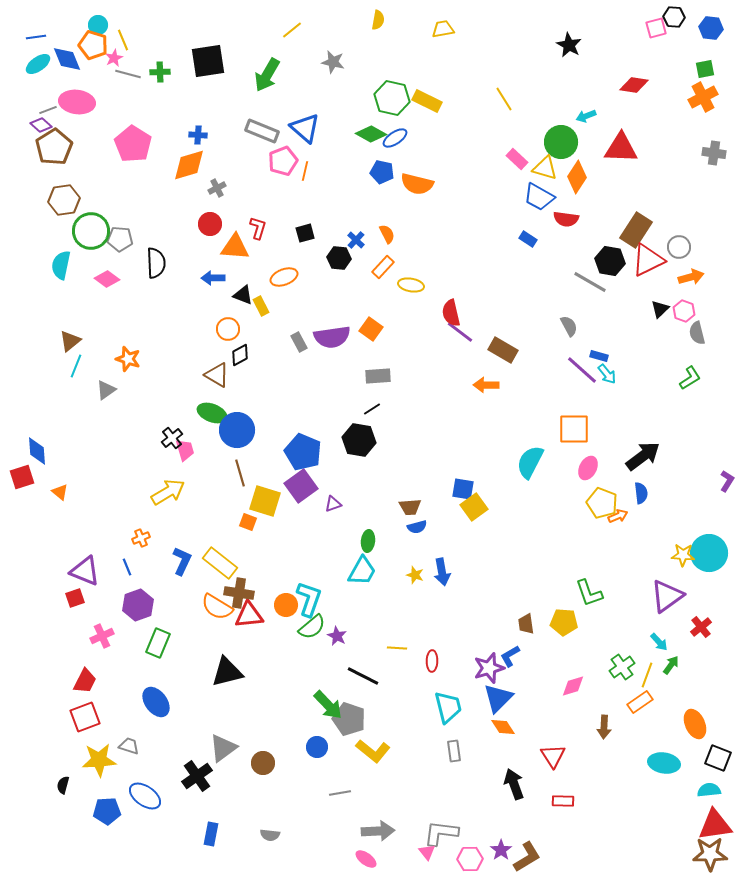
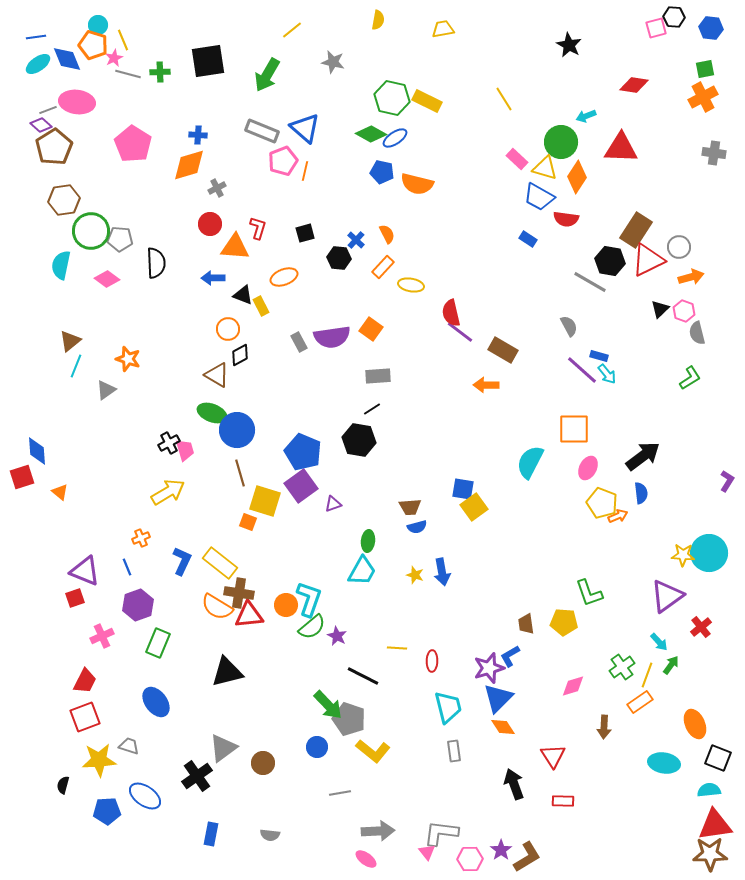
black cross at (172, 438): moved 3 px left, 5 px down; rotated 10 degrees clockwise
